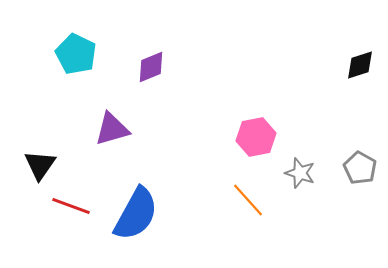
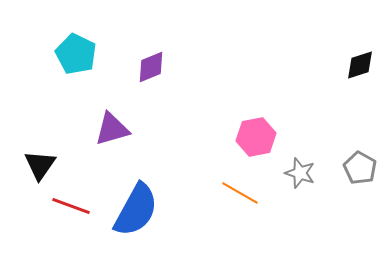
orange line: moved 8 px left, 7 px up; rotated 18 degrees counterclockwise
blue semicircle: moved 4 px up
